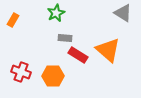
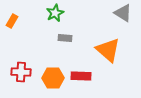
green star: moved 1 px left
orange rectangle: moved 1 px left, 1 px down
red rectangle: moved 3 px right, 21 px down; rotated 30 degrees counterclockwise
red cross: rotated 18 degrees counterclockwise
orange hexagon: moved 2 px down
